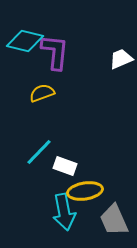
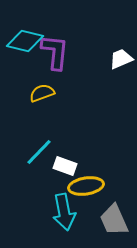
yellow ellipse: moved 1 px right, 5 px up
